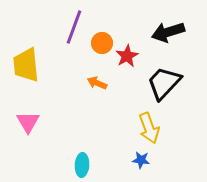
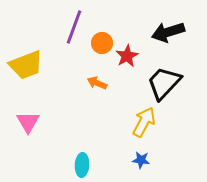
yellow trapezoid: rotated 105 degrees counterclockwise
yellow arrow: moved 5 px left, 6 px up; rotated 132 degrees counterclockwise
